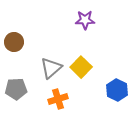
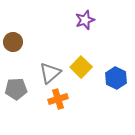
purple star: rotated 18 degrees counterclockwise
brown circle: moved 1 px left
gray triangle: moved 1 px left, 5 px down
blue hexagon: moved 1 px left, 12 px up
